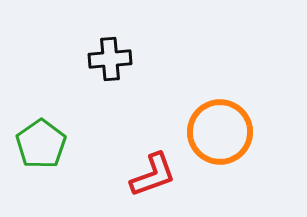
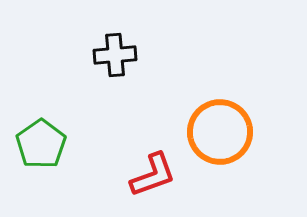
black cross: moved 5 px right, 4 px up
